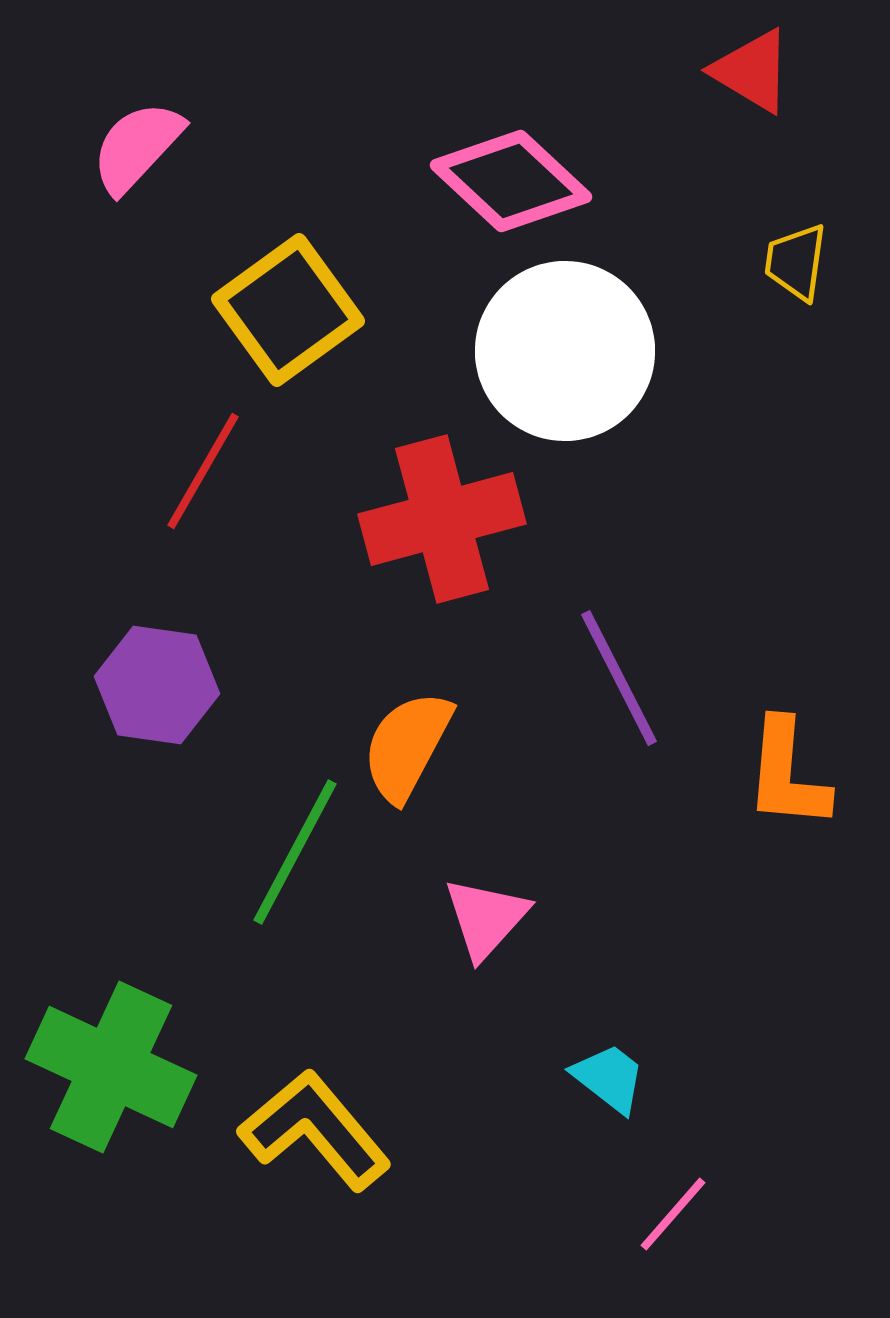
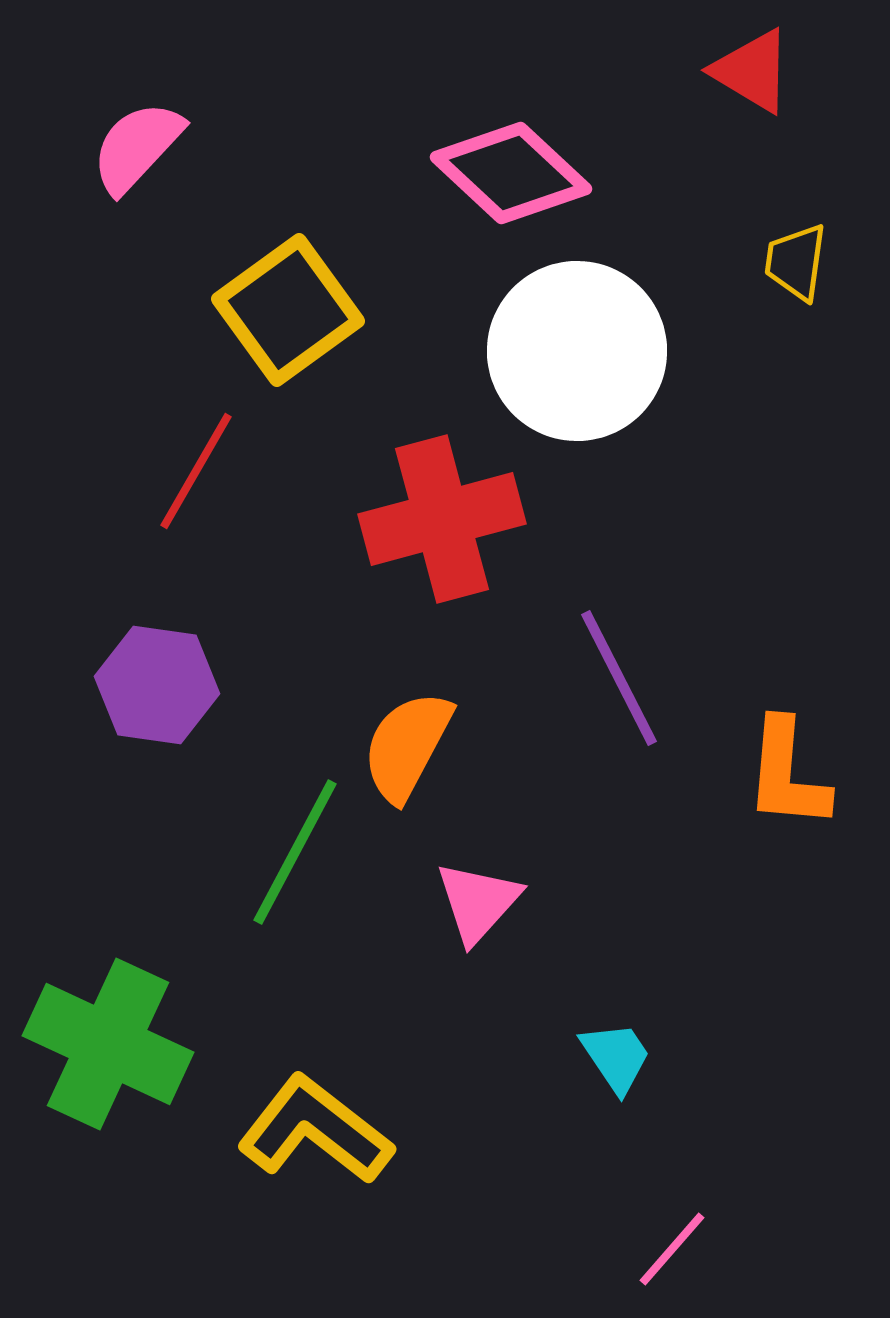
pink diamond: moved 8 px up
white circle: moved 12 px right
red line: moved 7 px left
pink triangle: moved 8 px left, 16 px up
green cross: moved 3 px left, 23 px up
cyan trapezoid: moved 7 px right, 21 px up; rotated 18 degrees clockwise
yellow L-shape: rotated 12 degrees counterclockwise
pink line: moved 1 px left, 35 px down
